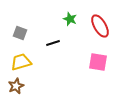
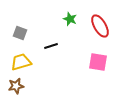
black line: moved 2 px left, 3 px down
brown star: rotated 14 degrees clockwise
